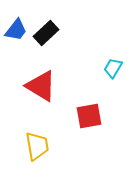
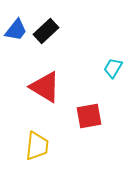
black rectangle: moved 2 px up
red triangle: moved 4 px right, 1 px down
yellow trapezoid: rotated 16 degrees clockwise
